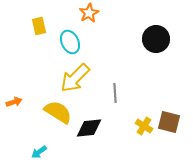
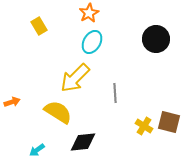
yellow rectangle: rotated 18 degrees counterclockwise
cyan ellipse: moved 22 px right; rotated 55 degrees clockwise
orange arrow: moved 2 px left
black diamond: moved 6 px left, 14 px down
cyan arrow: moved 2 px left, 2 px up
